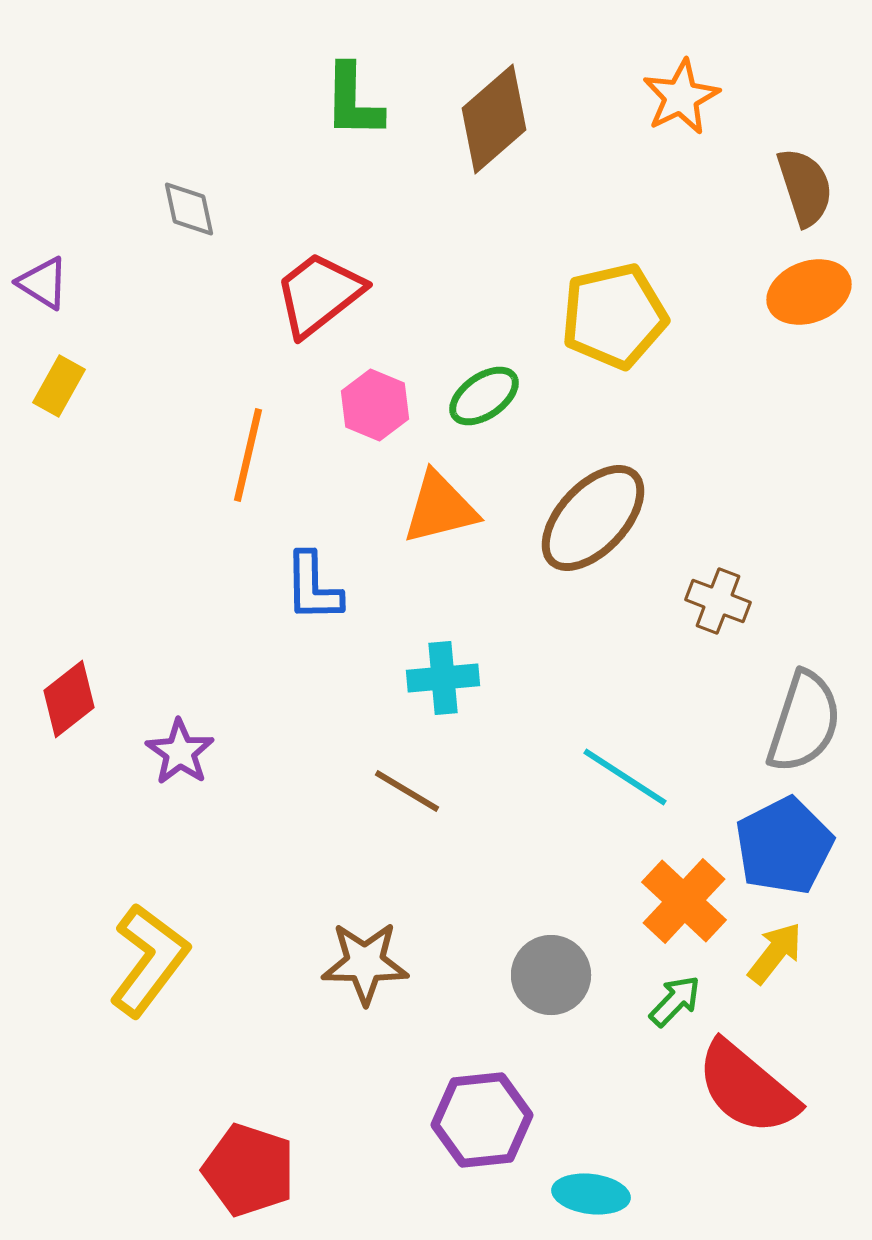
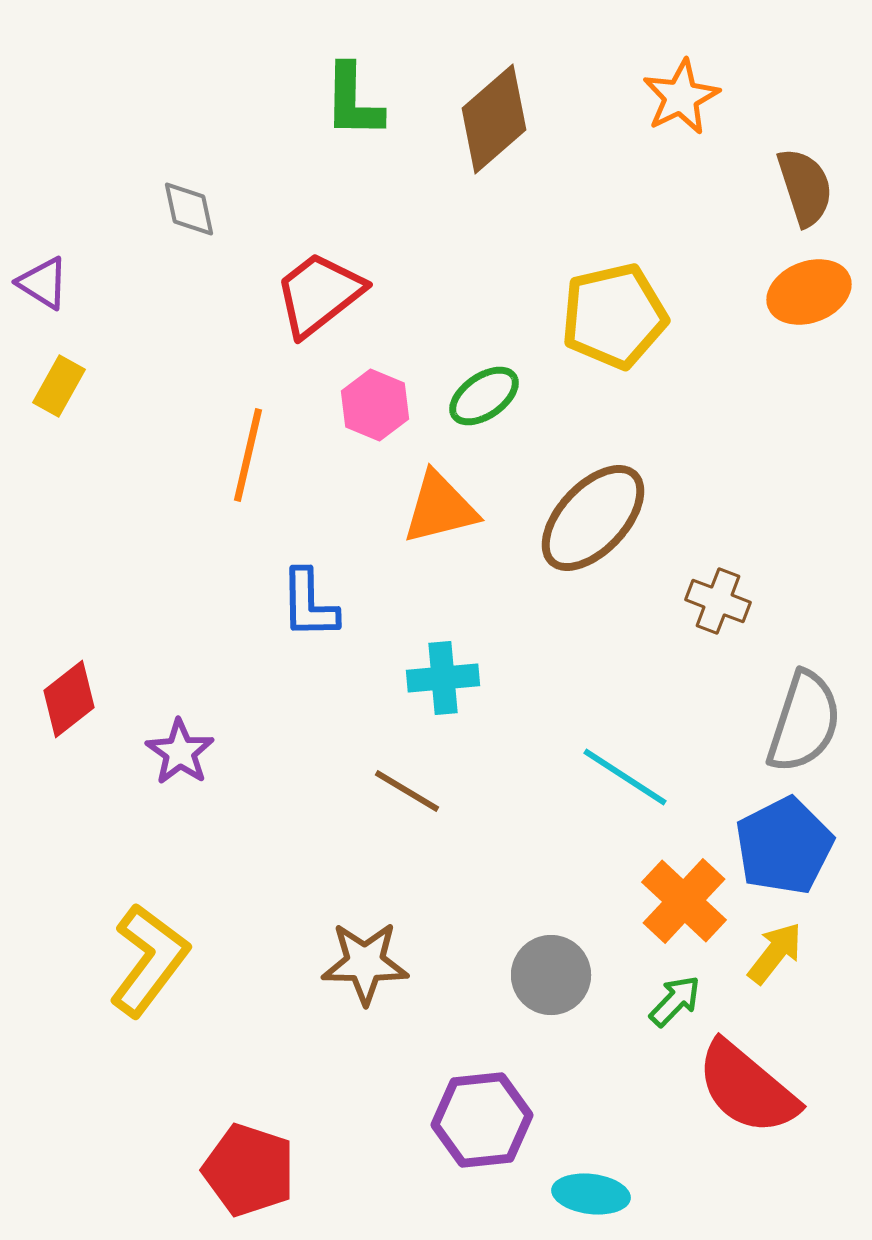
blue L-shape: moved 4 px left, 17 px down
